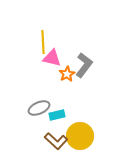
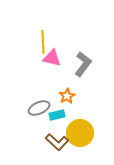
gray L-shape: moved 1 px left, 1 px up
orange star: moved 22 px down
yellow circle: moved 3 px up
brown L-shape: moved 1 px right, 1 px down
